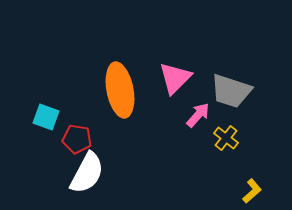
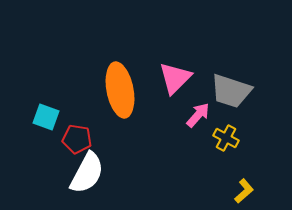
yellow cross: rotated 10 degrees counterclockwise
yellow L-shape: moved 8 px left
